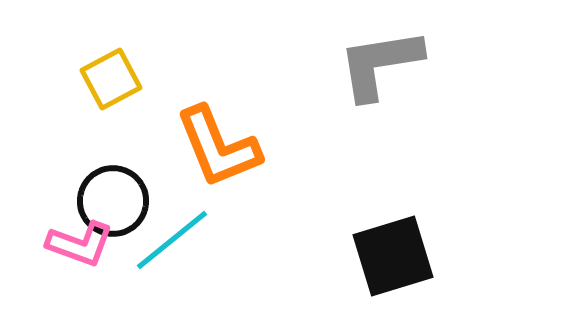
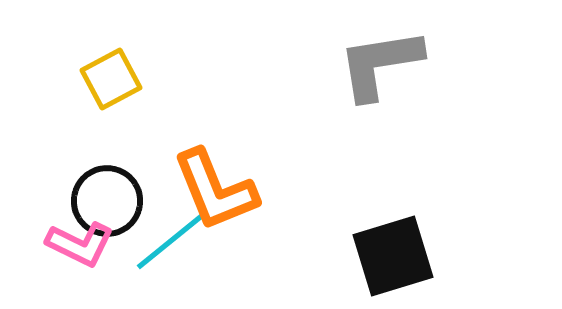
orange L-shape: moved 3 px left, 43 px down
black circle: moved 6 px left
pink L-shape: rotated 6 degrees clockwise
